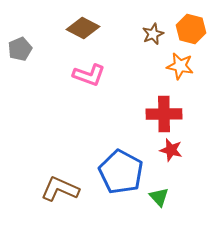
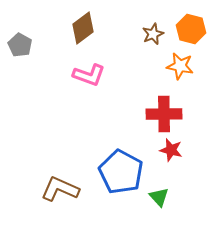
brown diamond: rotated 64 degrees counterclockwise
gray pentagon: moved 4 px up; rotated 20 degrees counterclockwise
